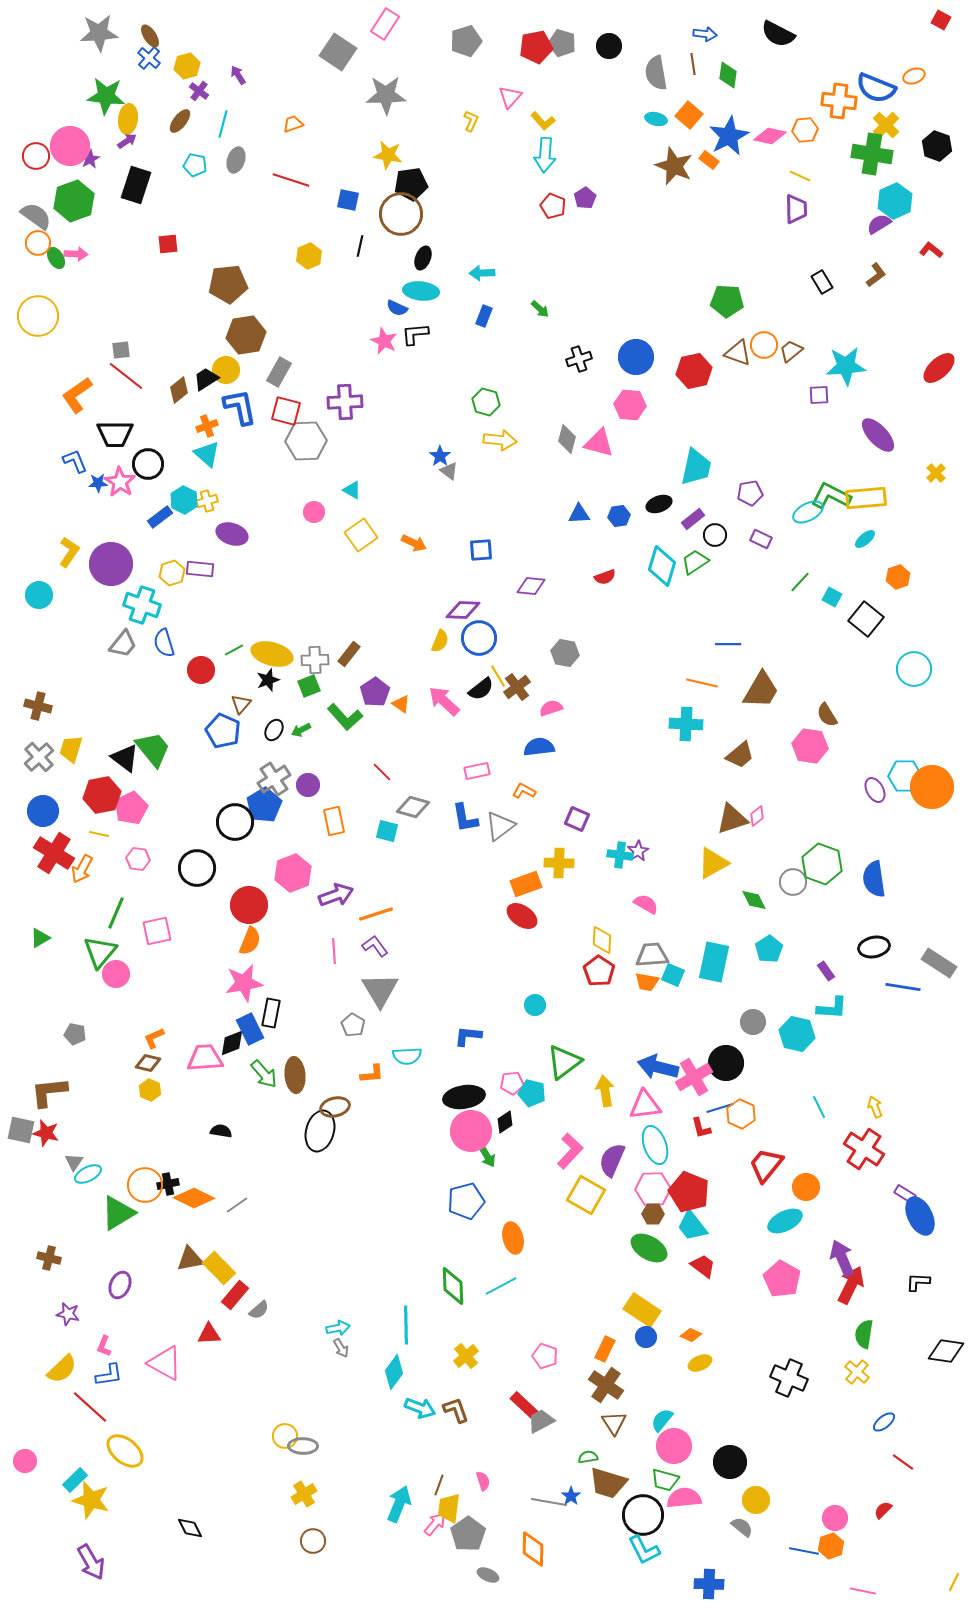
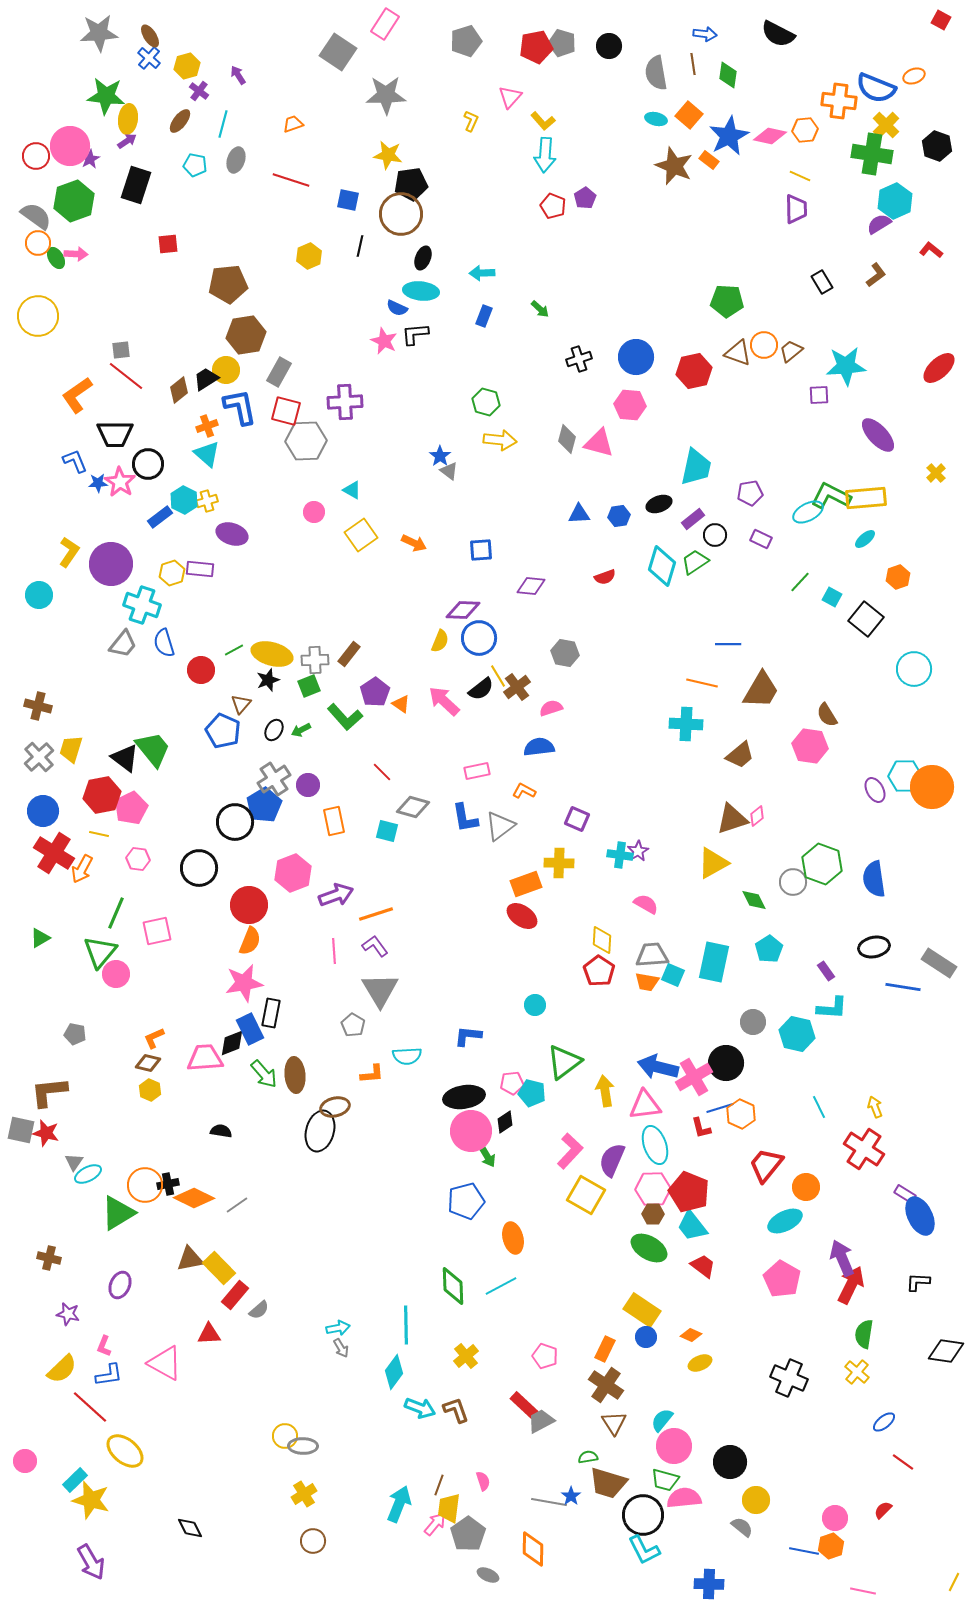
black circle at (197, 868): moved 2 px right
